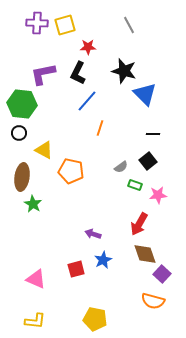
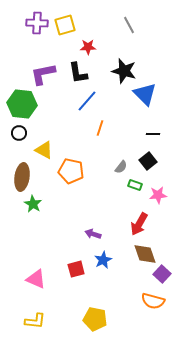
black L-shape: rotated 35 degrees counterclockwise
gray semicircle: rotated 16 degrees counterclockwise
